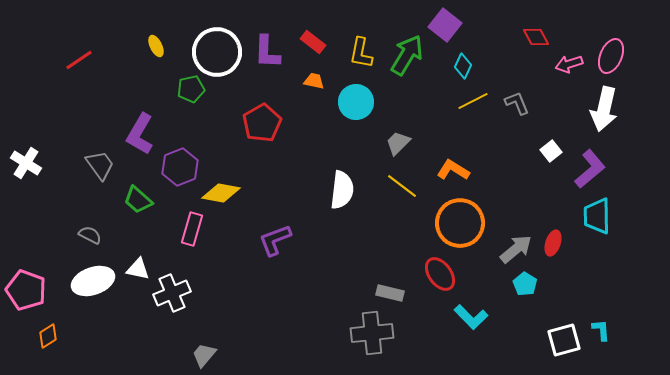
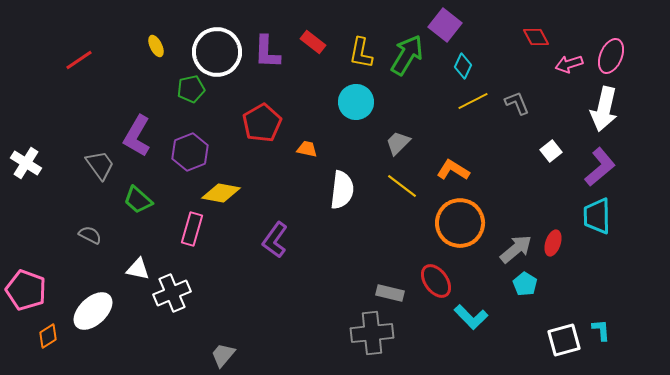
orange trapezoid at (314, 81): moved 7 px left, 68 px down
purple L-shape at (140, 134): moved 3 px left, 2 px down
purple hexagon at (180, 167): moved 10 px right, 15 px up
purple L-shape at (590, 169): moved 10 px right, 2 px up
purple L-shape at (275, 240): rotated 33 degrees counterclockwise
red ellipse at (440, 274): moved 4 px left, 7 px down
white ellipse at (93, 281): moved 30 px down; rotated 24 degrees counterclockwise
gray trapezoid at (204, 355): moved 19 px right
